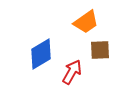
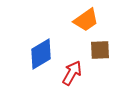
orange trapezoid: moved 2 px up
red arrow: moved 1 px down
